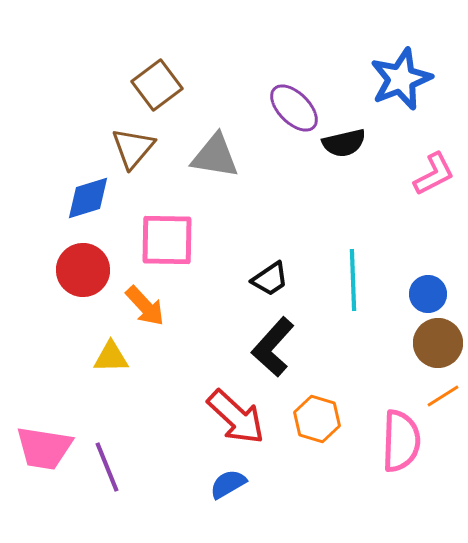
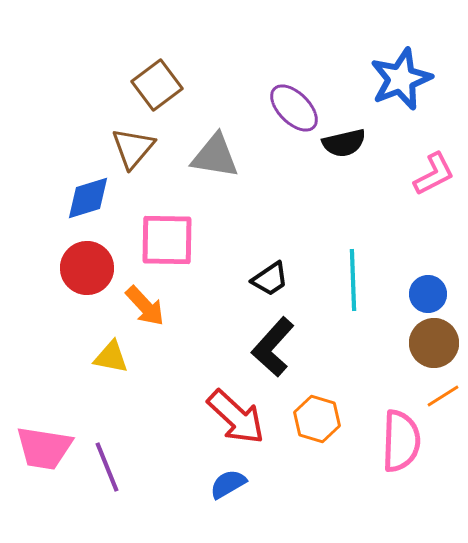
red circle: moved 4 px right, 2 px up
brown circle: moved 4 px left
yellow triangle: rotated 12 degrees clockwise
